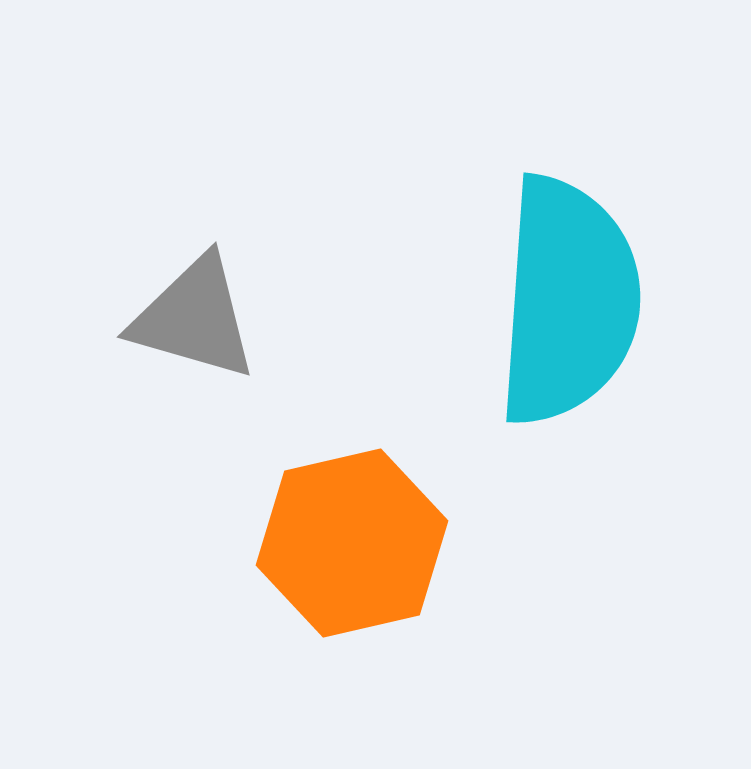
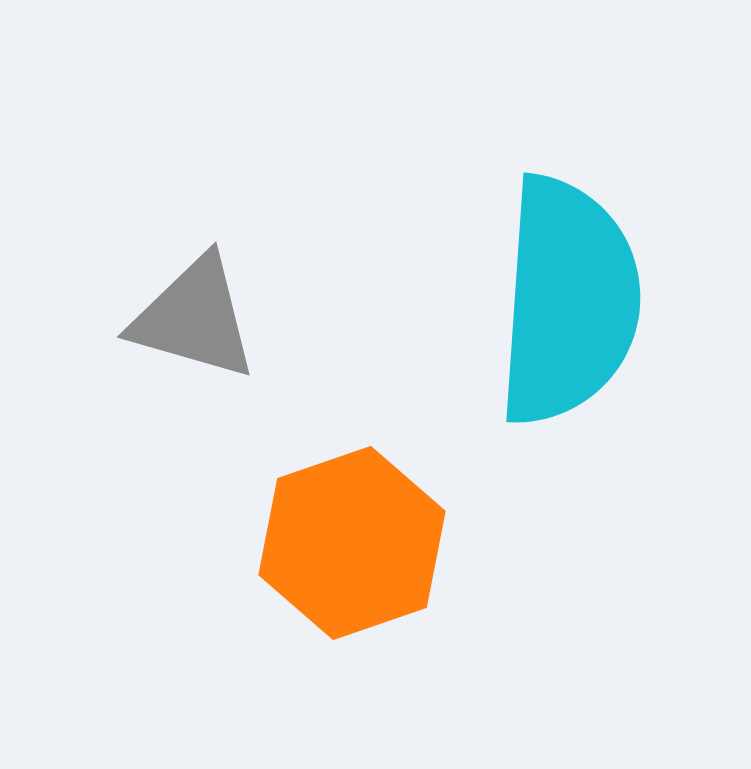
orange hexagon: rotated 6 degrees counterclockwise
